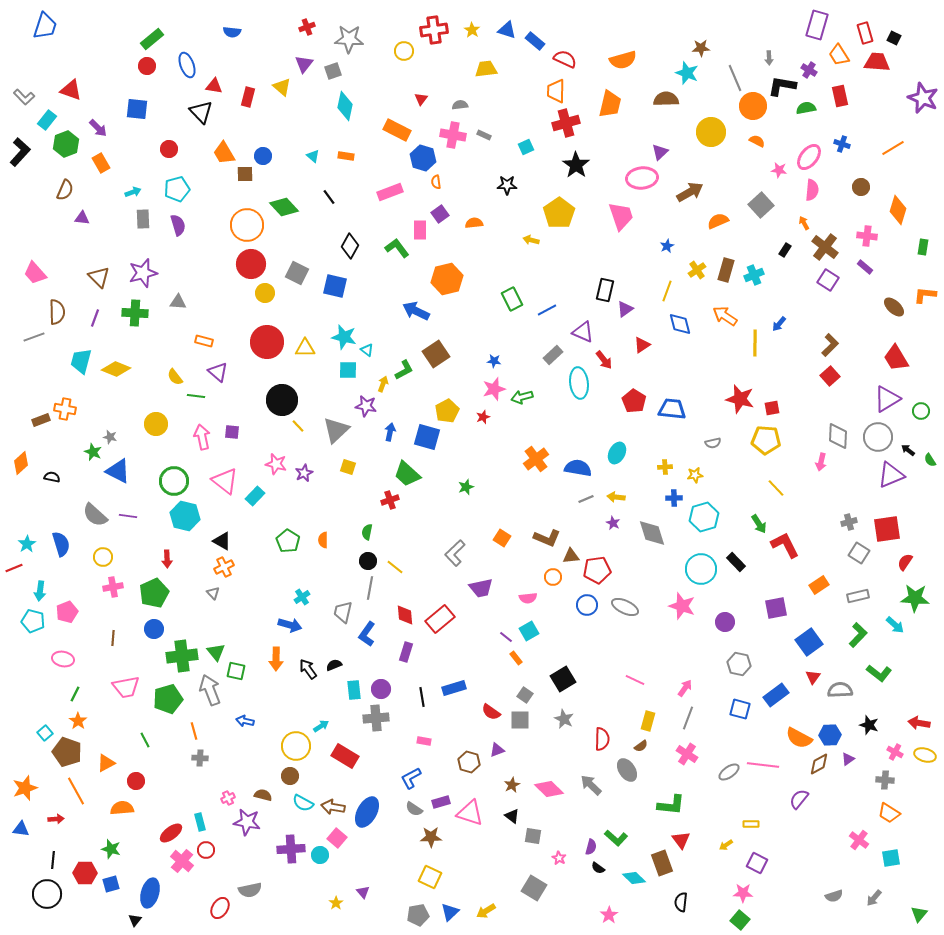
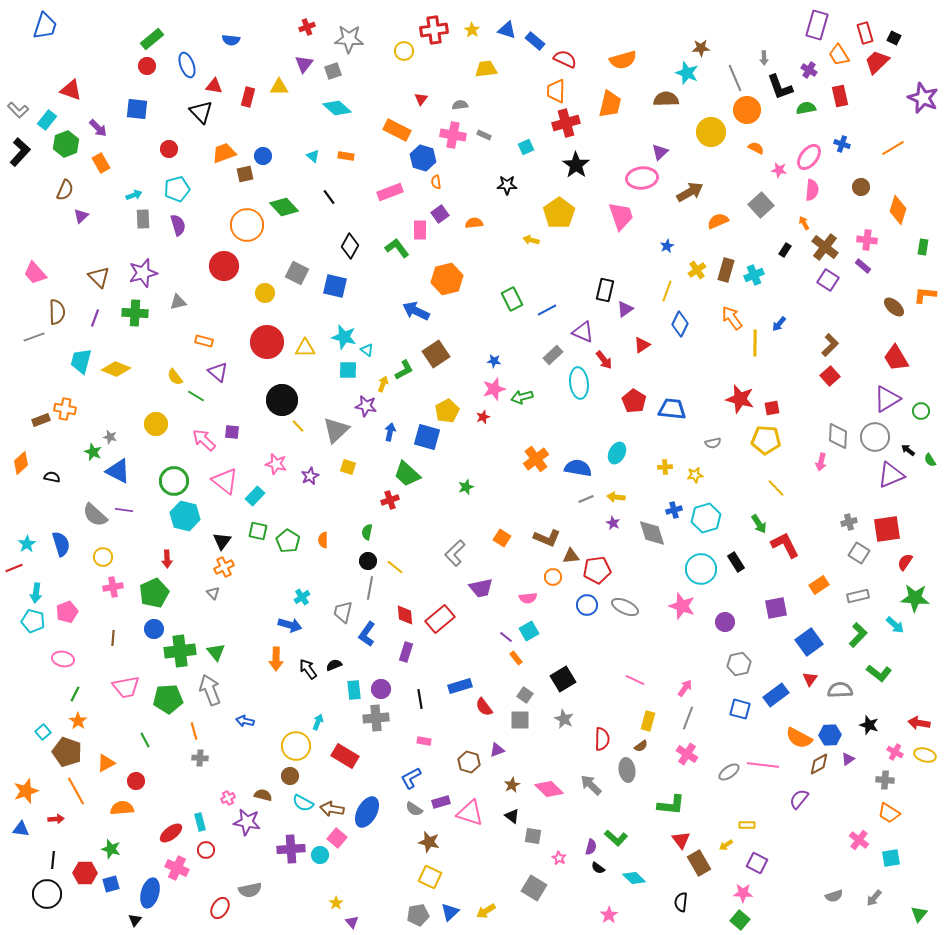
blue semicircle at (232, 32): moved 1 px left, 8 px down
gray arrow at (769, 58): moved 5 px left
red trapezoid at (877, 62): rotated 48 degrees counterclockwise
black L-shape at (782, 86): moved 2 px left, 1 px down; rotated 120 degrees counterclockwise
yellow triangle at (282, 87): moved 3 px left; rotated 42 degrees counterclockwise
gray L-shape at (24, 97): moved 6 px left, 13 px down
cyan diamond at (345, 106): moved 8 px left, 2 px down; rotated 60 degrees counterclockwise
orange circle at (753, 106): moved 6 px left, 4 px down
orange semicircle at (757, 141): moved 1 px left, 7 px down
orange trapezoid at (224, 153): rotated 100 degrees clockwise
brown square at (245, 174): rotated 12 degrees counterclockwise
cyan arrow at (133, 192): moved 1 px right, 3 px down
purple triangle at (82, 218): moved 1 px left, 2 px up; rotated 49 degrees counterclockwise
pink cross at (867, 236): moved 4 px down
red circle at (251, 264): moved 27 px left, 2 px down
purple rectangle at (865, 267): moved 2 px left, 1 px up
gray triangle at (178, 302): rotated 18 degrees counterclockwise
orange arrow at (725, 316): moved 7 px right, 2 px down; rotated 20 degrees clockwise
blue diamond at (680, 324): rotated 40 degrees clockwise
green line at (196, 396): rotated 24 degrees clockwise
pink arrow at (202, 437): moved 2 px right, 3 px down; rotated 35 degrees counterclockwise
gray circle at (878, 437): moved 3 px left
purple star at (304, 473): moved 6 px right, 3 px down
blue cross at (674, 498): moved 12 px down; rotated 14 degrees counterclockwise
purple line at (128, 516): moved 4 px left, 6 px up
cyan hexagon at (704, 517): moved 2 px right, 1 px down
black triangle at (222, 541): rotated 36 degrees clockwise
black rectangle at (736, 562): rotated 12 degrees clockwise
cyan arrow at (40, 591): moved 4 px left, 2 px down
green cross at (182, 656): moved 2 px left, 5 px up
gray hexagon at (739, 664): rotated 25 degrees counterclockwise
green square at (236, 671): moved 22 px right, 140 px up
red triangle at (813, 677): moved 3 px left, 2 px down
blue rectangle at (454, 688): moved 6 px right, 2 px up
black line at (422, 697): moved 2 px left, 2 px down
green pentagon at (168, 699): rotated 12 degrees clockwise
red semicircle at (491, 712): moved 7 px left, 5 px up; rotated 18 degrees clockwise
cyan arrow at (321, 726): moved 3 px left, 4 px up; rotated 35 degrees counterclockwise
cyan square at (45, 733): moved 2 px left, 1 px up
gray ellipse at (627, 770): rotated 25 degrees clockwise
orange star at (25, 788): moved 1 px right, 3 px down
brown arrow at (333, 807): moved 1 px left, 2 px down
yellow rectangle at (751, 824): moved 4 px left, 1 px down
brown star at (431, 837): moved 2 px left, 5 px down; rotated 15 degrees clockwise
pink cross at (182, 861): moved 5 px left, 7 px down; rotated 15 degrees counterclockwise
brown rectangle at (662, 863): moved 37 px right; rotated 10 degrees counterclockwise
purple triangle at (363, 892): moved 11 px left, 30 px down
